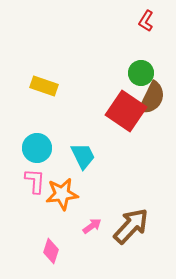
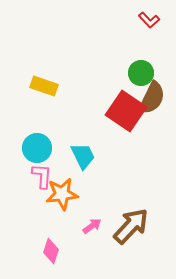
red L-shape: moved 3 px right, 1 px up; rotated 75 degrees counterclockwise
pink L-shape: moved 7 px right, 5 px up
